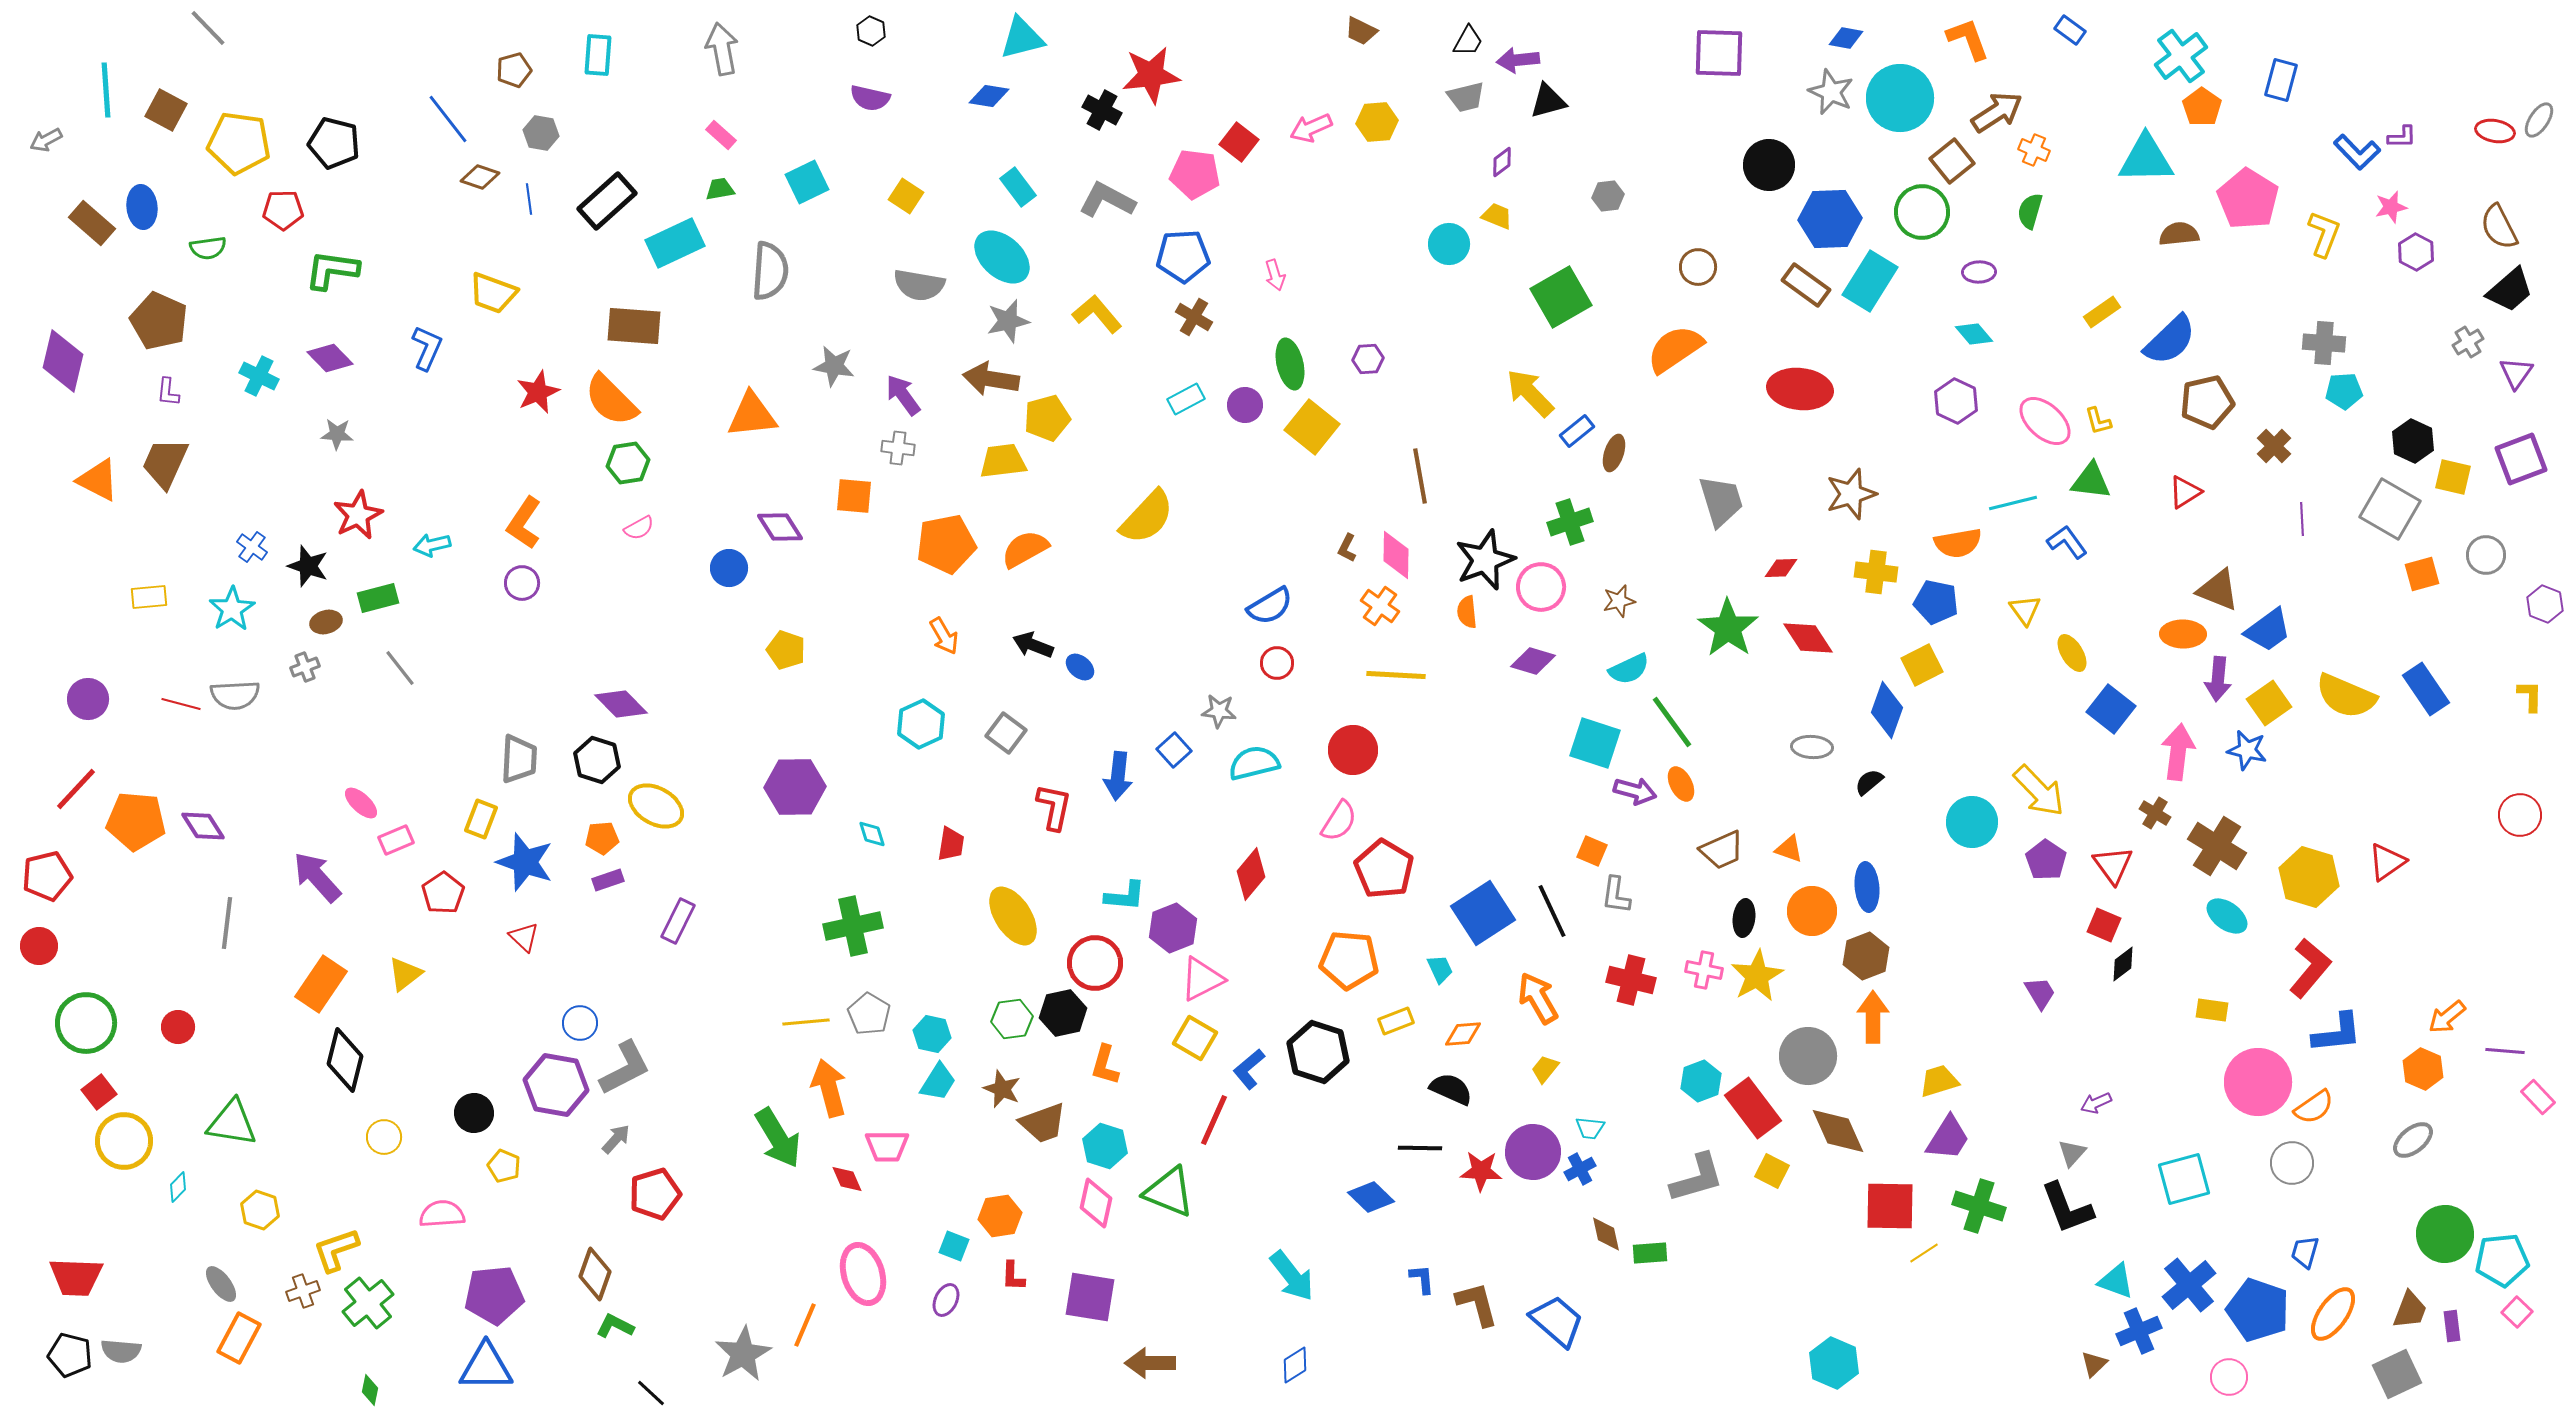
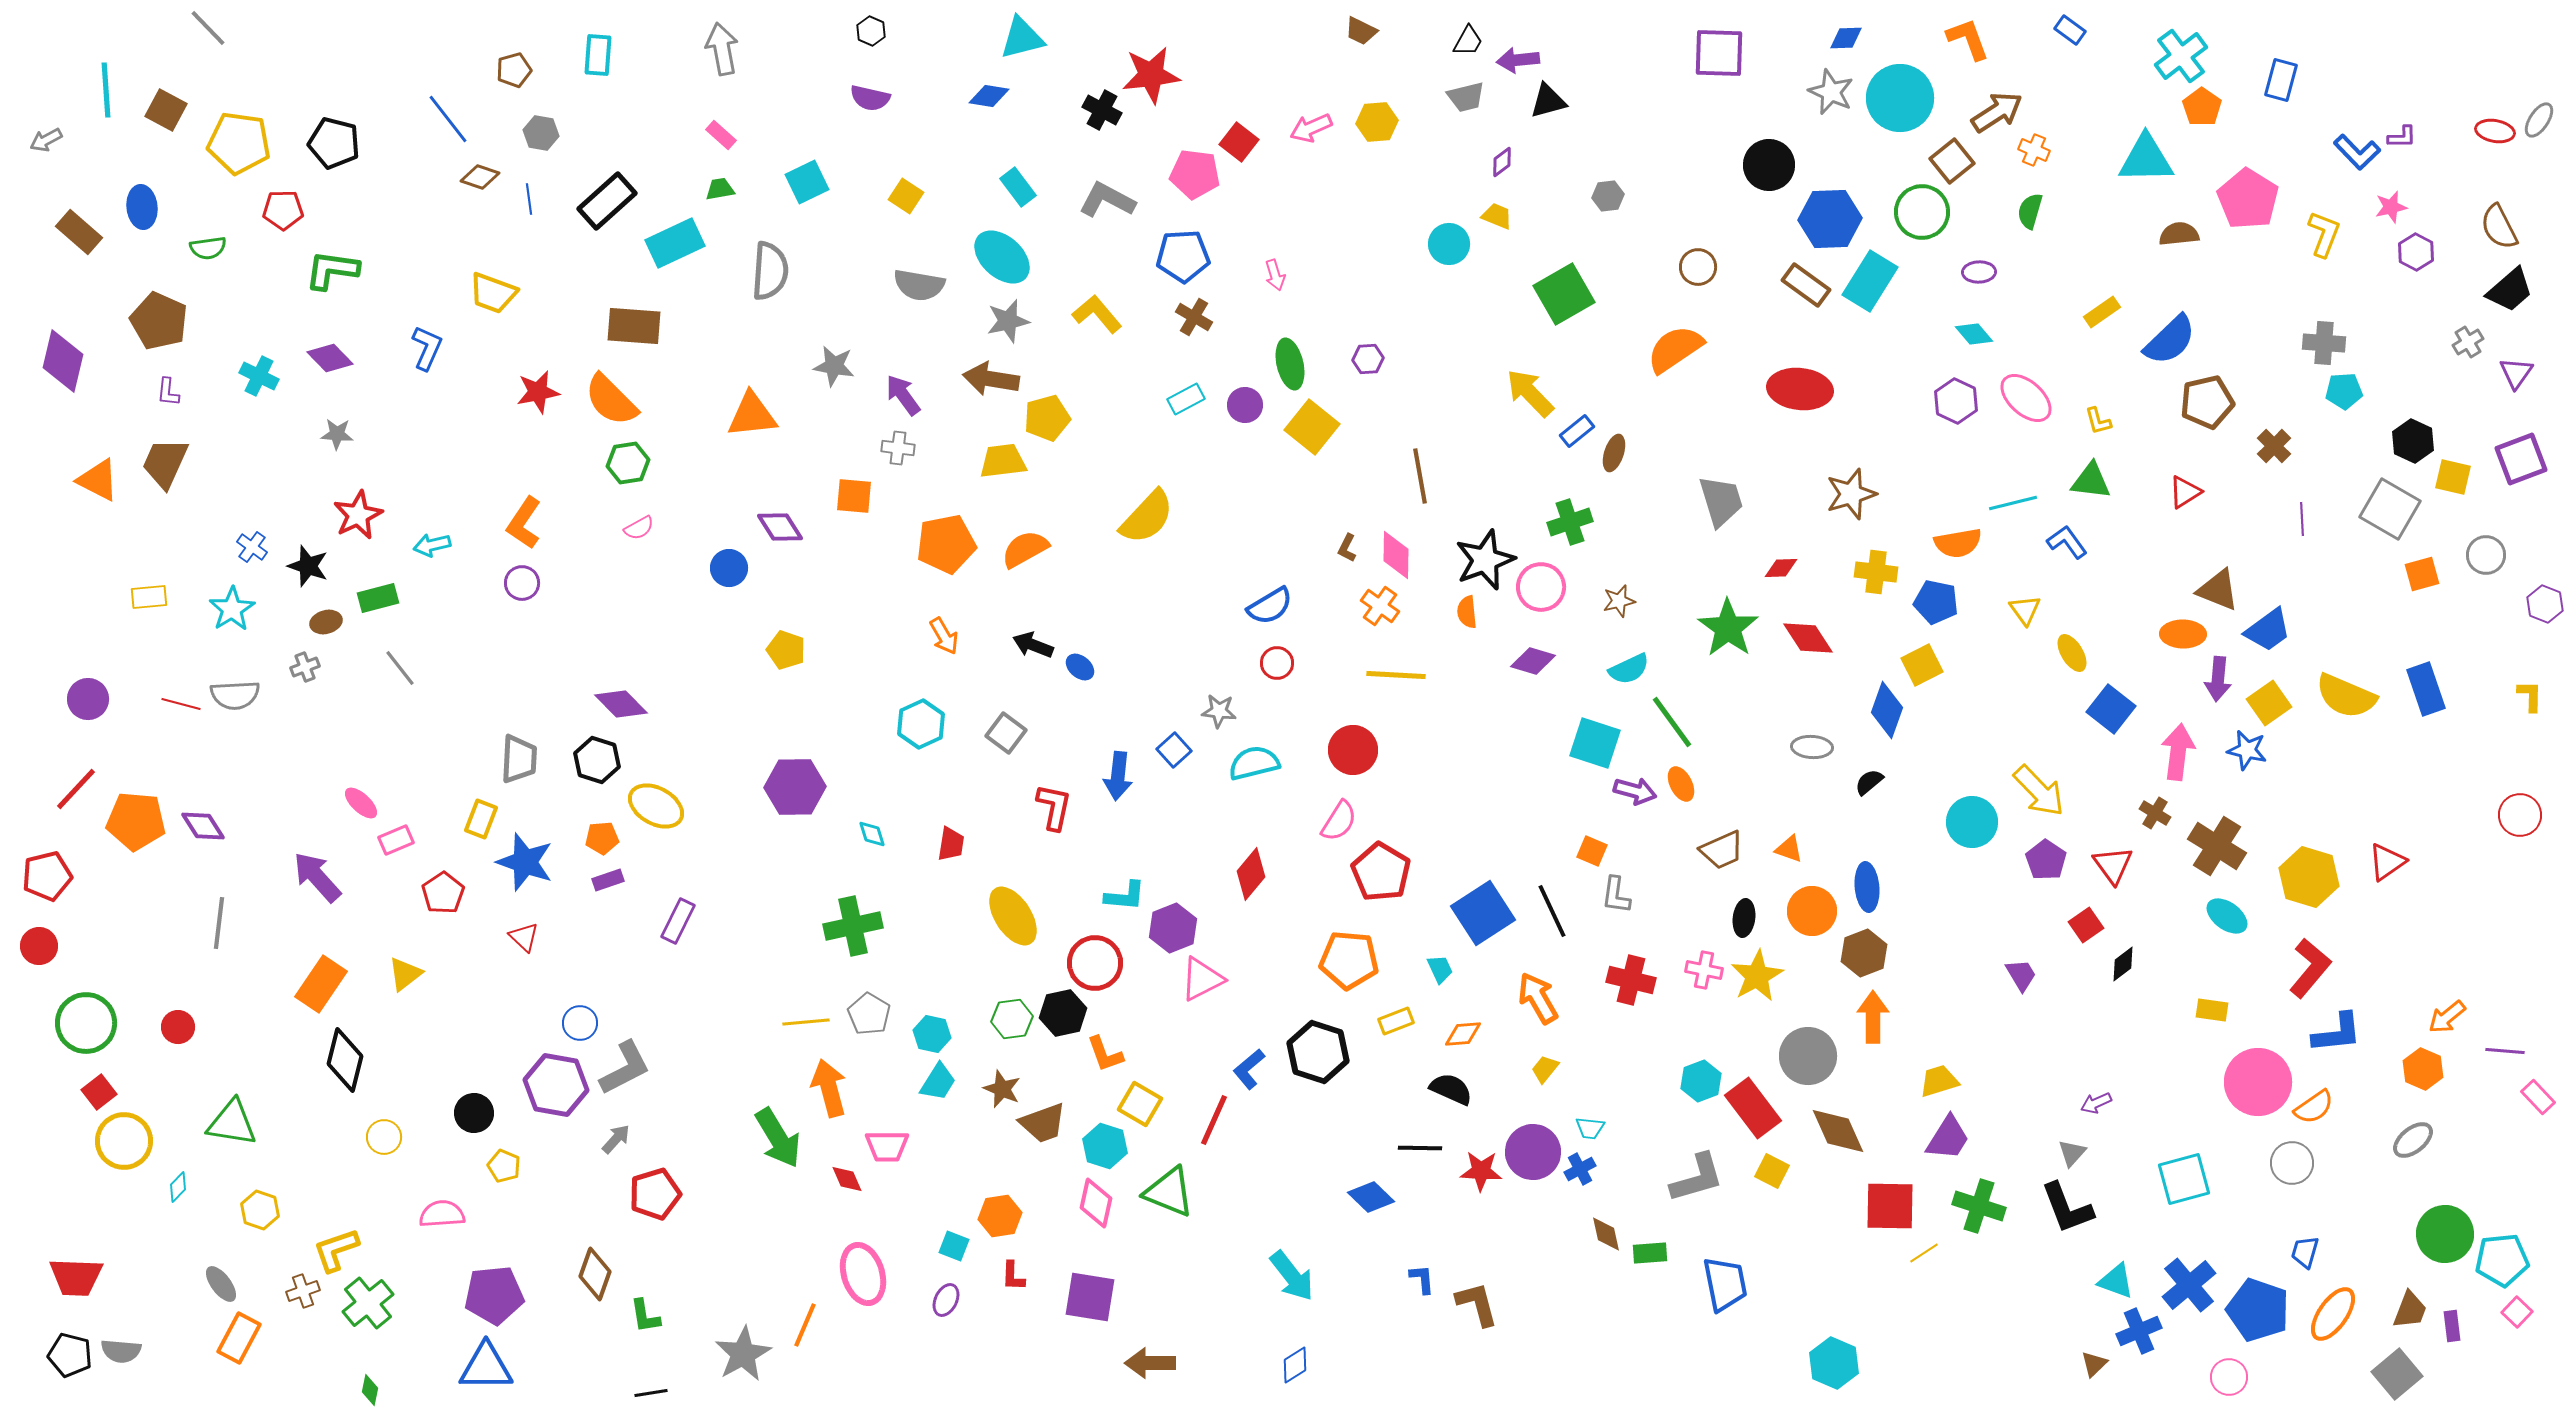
blue diamond at (1846, 38): rotated 12 degrees counterclockwise
brown rectangle at (92, 223): moved 13 px left, 9 px down
green square at (1561, 297): moved 3 px right, 3 px up
red star at (538, 392): rotated 12 degrees clockwise
pink ellipse at (2045, 421): moved 19 px left, 23 px up
blue rectangle at (2426, 689): rotated 15 degrees clockwise
red pentagon at (1384, 869): moved 3 px left, 3 px down
gray line at (227, 923): moved 8 px left
red square at (2104, 925): moved 18 px left; rotated 32 degrees clockwise
brown hexagon at (1866, 956): moved 2 px left, 3 px up
purple trapezoid at (2040, 993): moved 19 px left, 18 px up
yellow square at (1195, 1038): moved 55 px left, 66 px down
orange L-shape at (1105, 1065): moved 11 px up; rotated 36 degrees counterclockwise
blue trapezoid at (1557, 1321): moved 168 px right, 37 px up; rotated 38 degrees clockwise
green L-shape at (615, 1326): moved 30 px right, 10 px up; rotated 126 degrees counterclockwise
gray square at (2397, 1374): rotated 15 degrees counterclockwise
black line at (651, 1393): rotated 52 degrees counterclockwise
